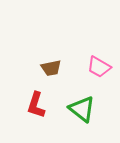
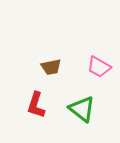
brown trapezoid: moved 1 px up
